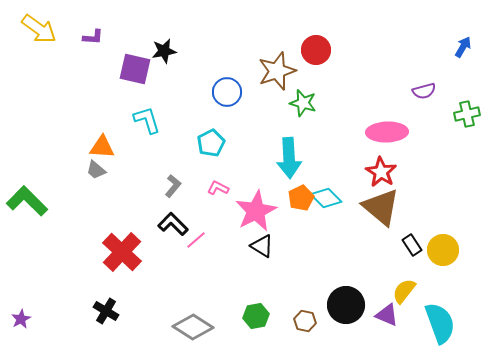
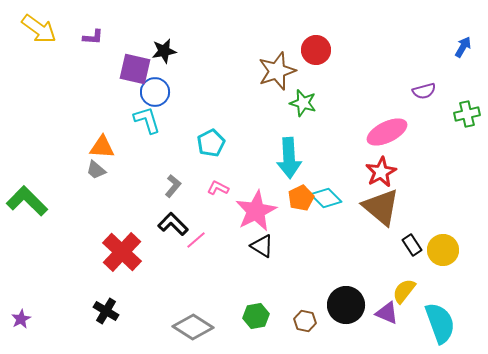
blue circle: moved 72 px left
pink ellipse: rotated 24 degrees counterclockwise
red star: rotated 12 degrees clockwise
purple triangle: moved 2 px up
